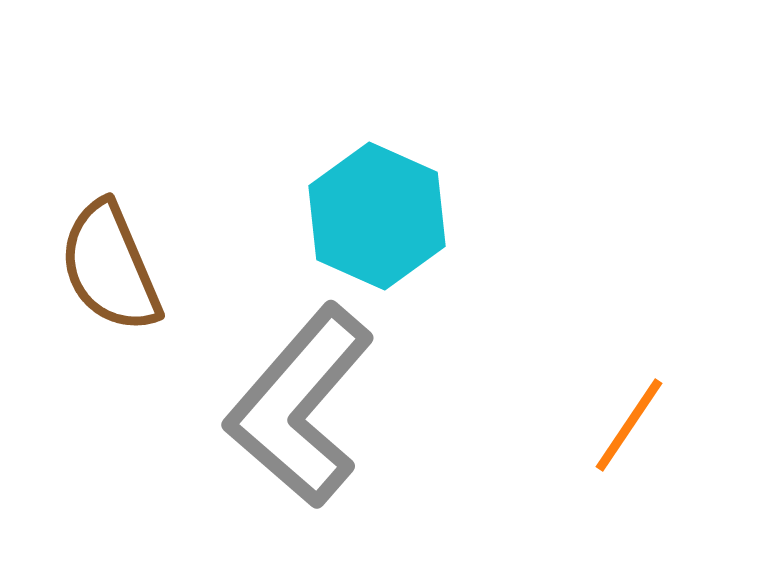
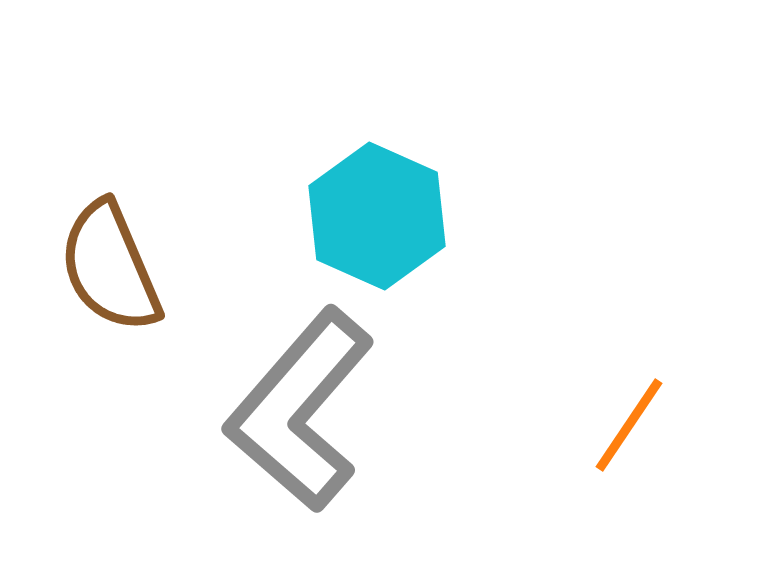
gray L-shape: moved 4 px down
